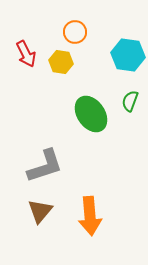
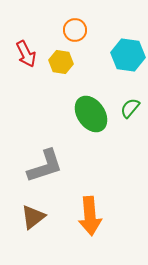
orange circle: moved 2 px up
green semicircle: moved 7 px down; rotated 20 degrees clockwise
brown triangle: moved 7 px left, 6 px down; rotated 12 degrees clockwise
